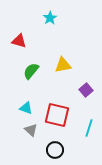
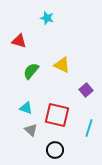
cyan star: moved 3 px left; rotated 24 degrees counterclockwise
yellow triangle: moved 1 px left; rotated 36 degrees clockwise
